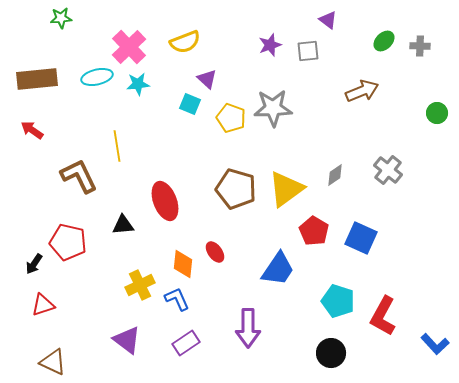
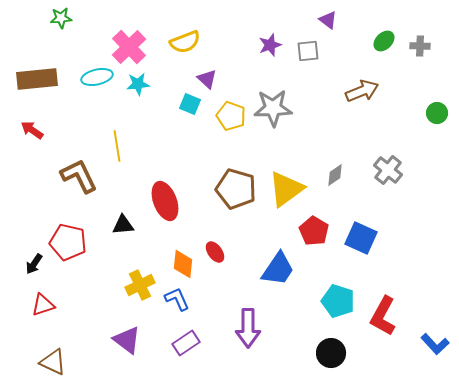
yellow pentagon at (231, 118): moved 2 px up
